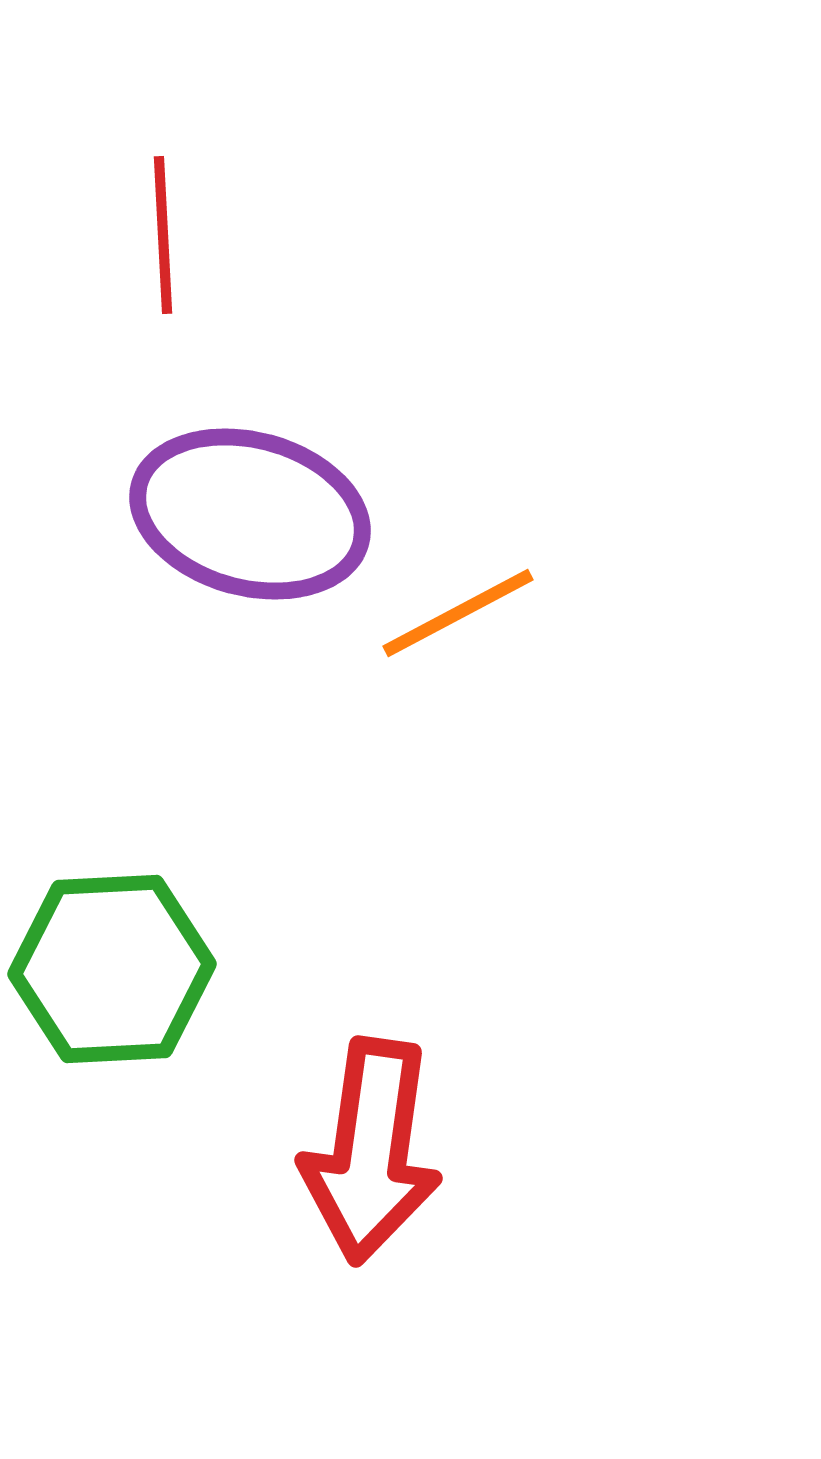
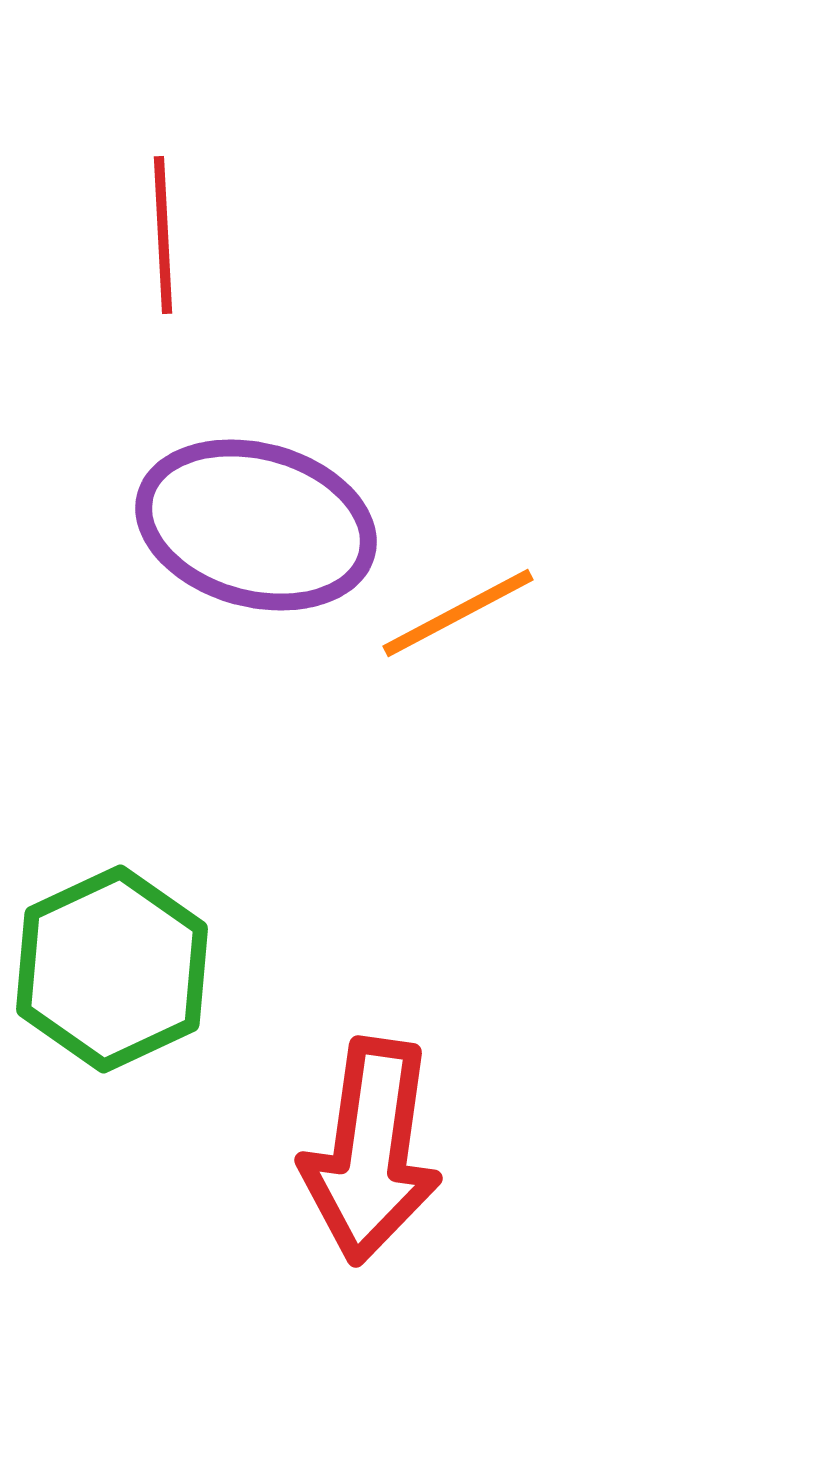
purple ellipse: moved 6 px right, 11 px down
green hexagon: rotated 22 degrees counterclockwise
